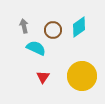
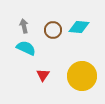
cyan diamond: rotated 40 degrees clockwise
cyan semicircle: moved 10 px left
red triangle: moved 2 px up
